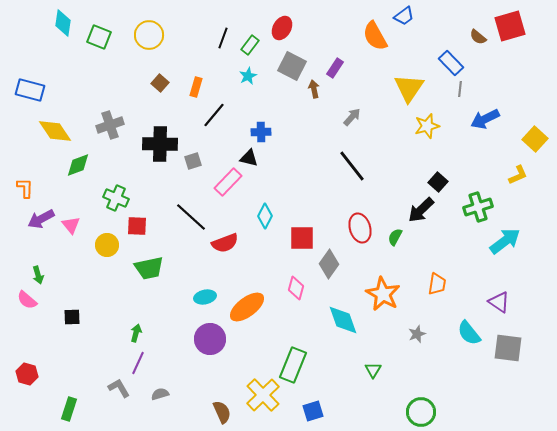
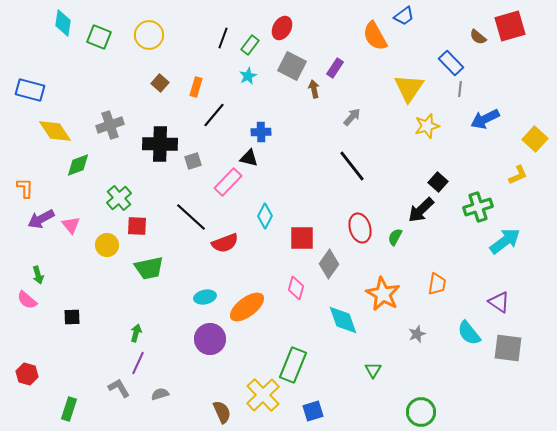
green cross at (116, 198): moved 3 px right; rotated 25 degrees clockwise
